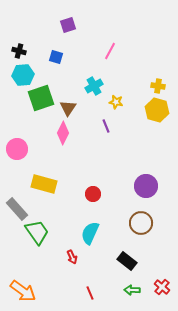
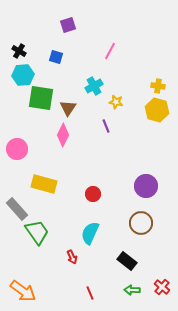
black cross: rotated 16 degrees clockwise
green square: rotated 28 degrees clockwise
pink diamond: moved 2 px down
